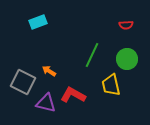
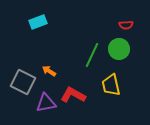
green circle: moved 8 px left, 10 px up
purple triangle: rotated 25 degrees counterclockwise
